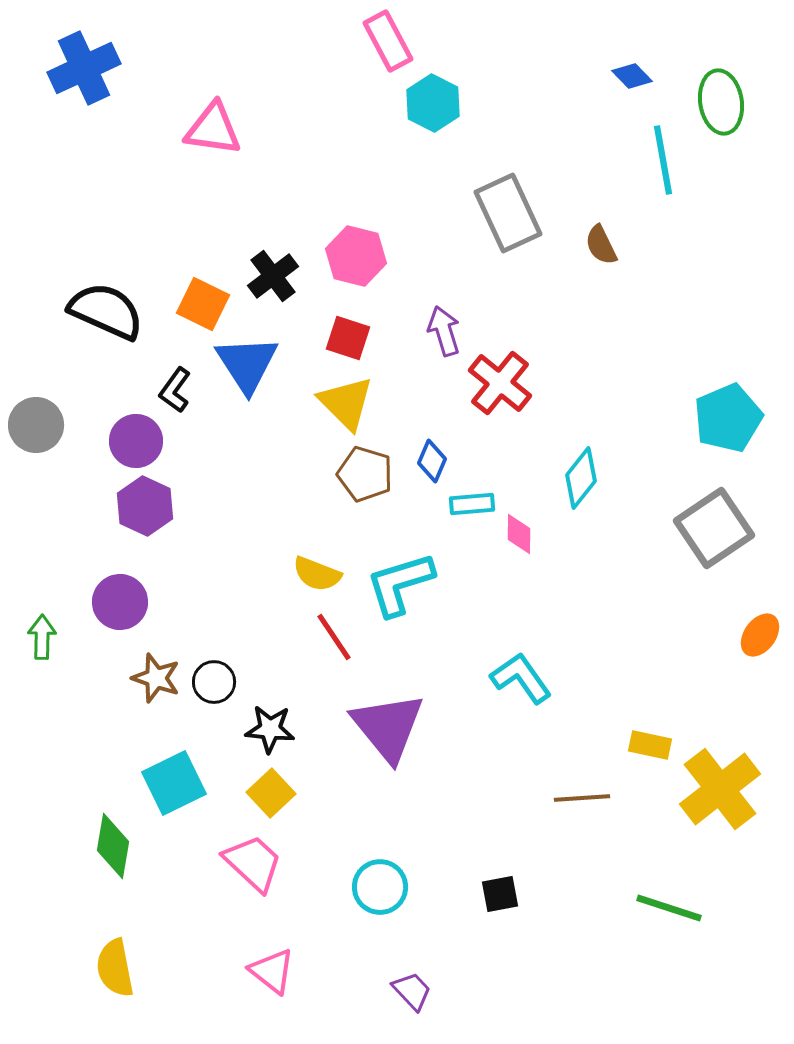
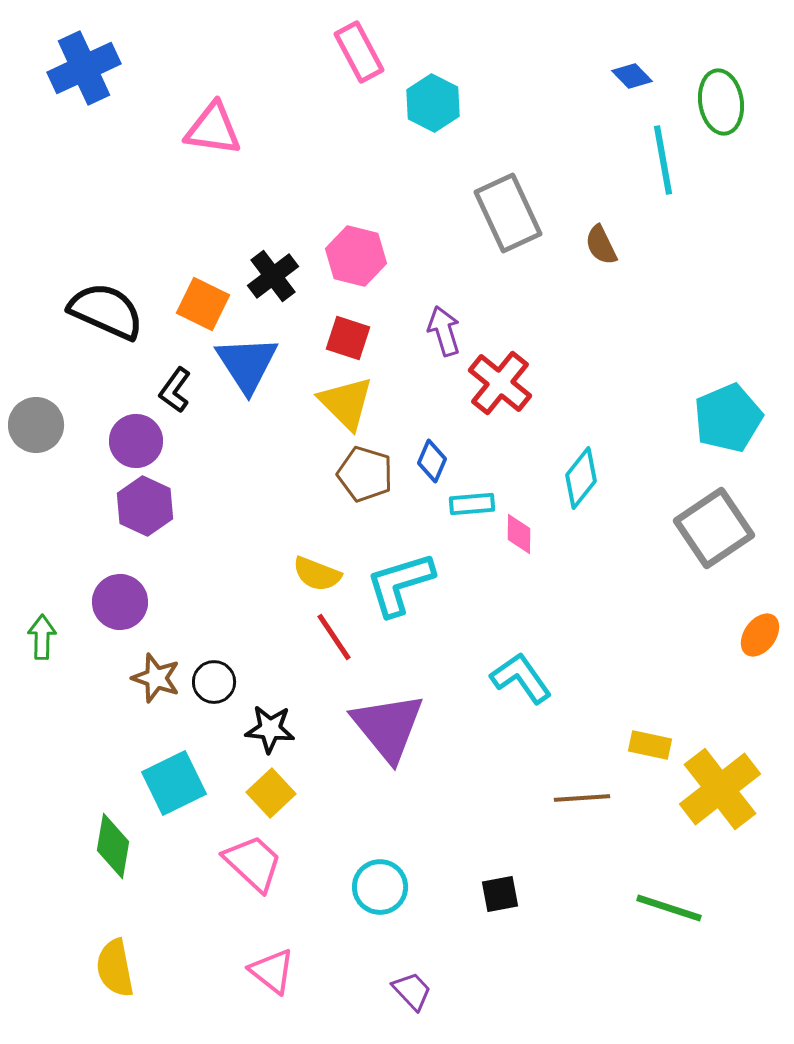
pink rectangle at (388, 41): moved 29 px left, 11 px down
